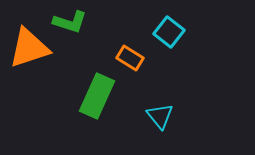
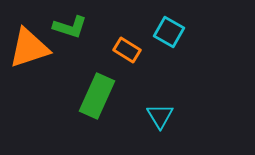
green L-shape: moved 5 px down
cyan square: rotated 8 degrees counterclockwise
orange rectangle: moved 3 px left, 8 px up
cyan triangle: rotated 8 degrees clockwise
